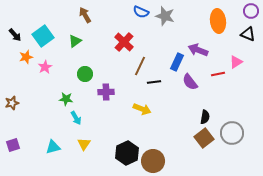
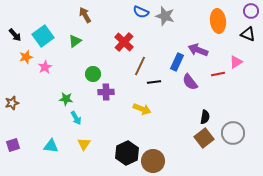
green circle: moved 8 px right
gray circle: moved 1 px right
cyan triangle: moved 2 px left, 1 px up; rotated 21 degrees clockwise
